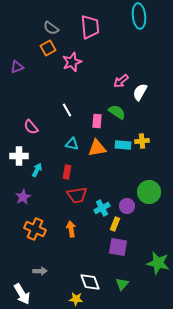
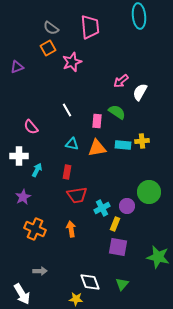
green star: moved 6 px up
